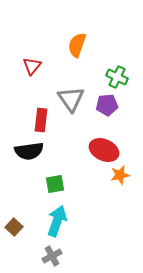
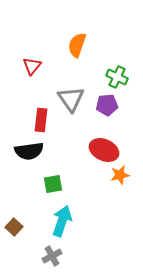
green square: moved 2 px left
cyan arrow: moved 5 px right
